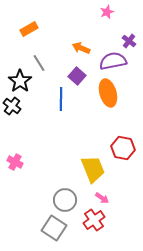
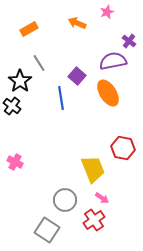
orange arrow: moved 4 px left, 25 px up
orange ellipse: rotated 16 degrees counterclockwise
blue line: moved 1 px up; rotated 10 degrees counterclockwise
gray square: moved 7 px left, 2 px down
